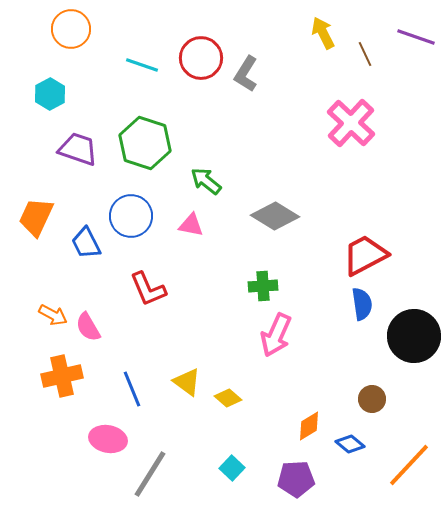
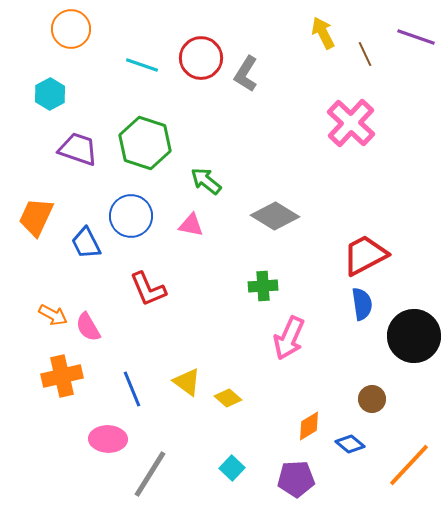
pink arrow: moved 13 px right, 3 px down
pink ellipse: rotated 9 degrees counterclockwise
